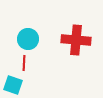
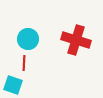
red cross: rotated 12 degrees clockwise
